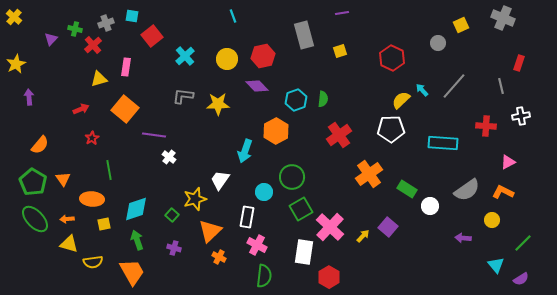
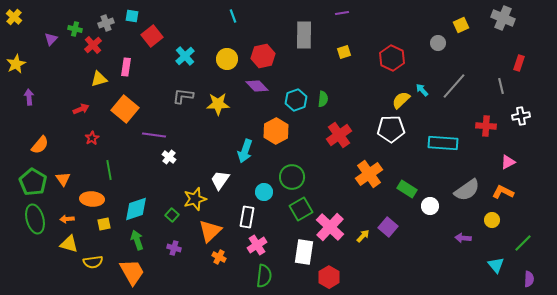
gray rectangle at (304, 35): rotated 16 degrees clockwise
yellow square at (340, 51): moved 4 px right, 1 px down
green ellipse at (35, 219): rotated 28 degrees clockwise
pink cross at (257, 245): rotated 30 degrees clockwise
purple semicircle at (521, 279): moved 8 px right; rotated 56 degrees counterclockwise
